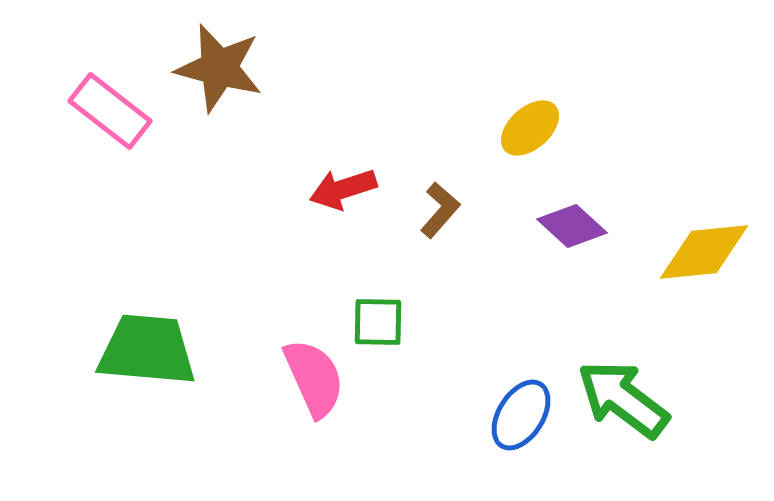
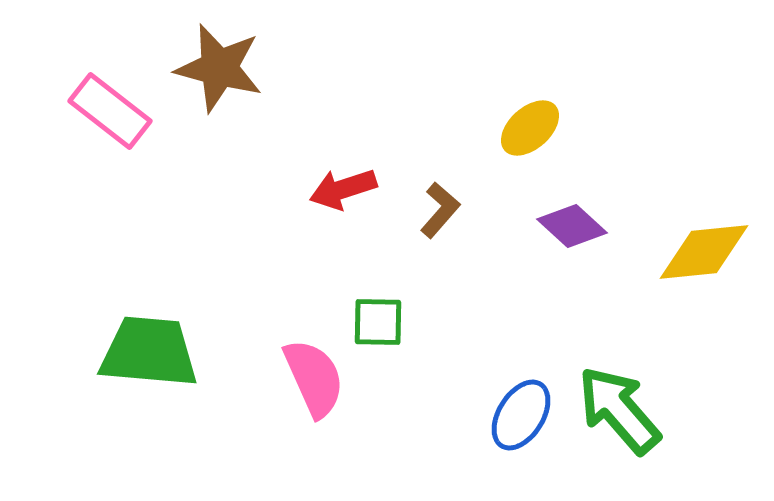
green trapezoid: moved 2 px right, 2 px down
green arrow: moved 4 px left, 11 px down; rotated 12 degrees clockwise
